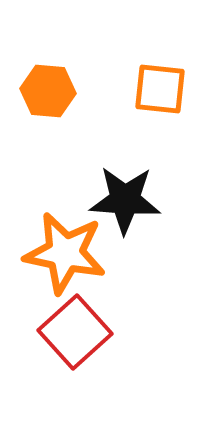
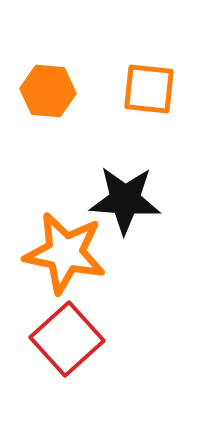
orange square: moved 11 px left
red square: moved 8 px left, 7 px down
